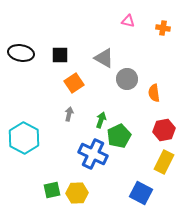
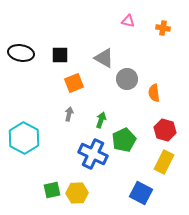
orange square: rotated 12 degrees clockwise
red hexagon: moved 1 px right; rotated 25 degrees clockwise
green pentagon: moved 5 px right, 4 px down
